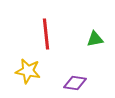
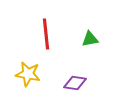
green triangle: moved 5 px left
yellow star: moved 3 px down
